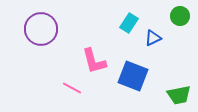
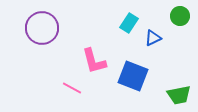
purple circle: moved 1 px right, 1 px up
